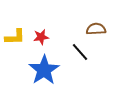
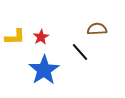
brown semicircle: moved 1 px right
red star: rotated 21 degrees counterclockwise
